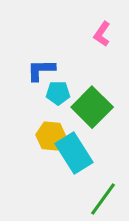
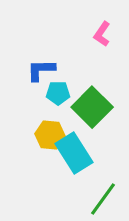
yellow hexagon: moved 1 px left, 1 px up
